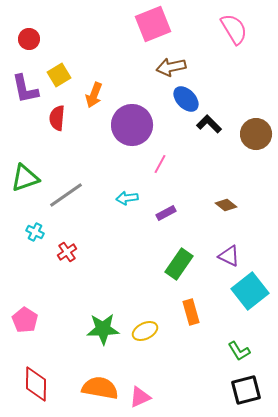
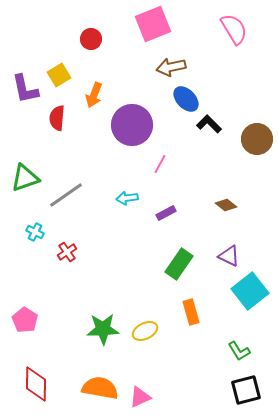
red circle: moved 62 px right
brown circle: moved 1 px right, 5 px down
